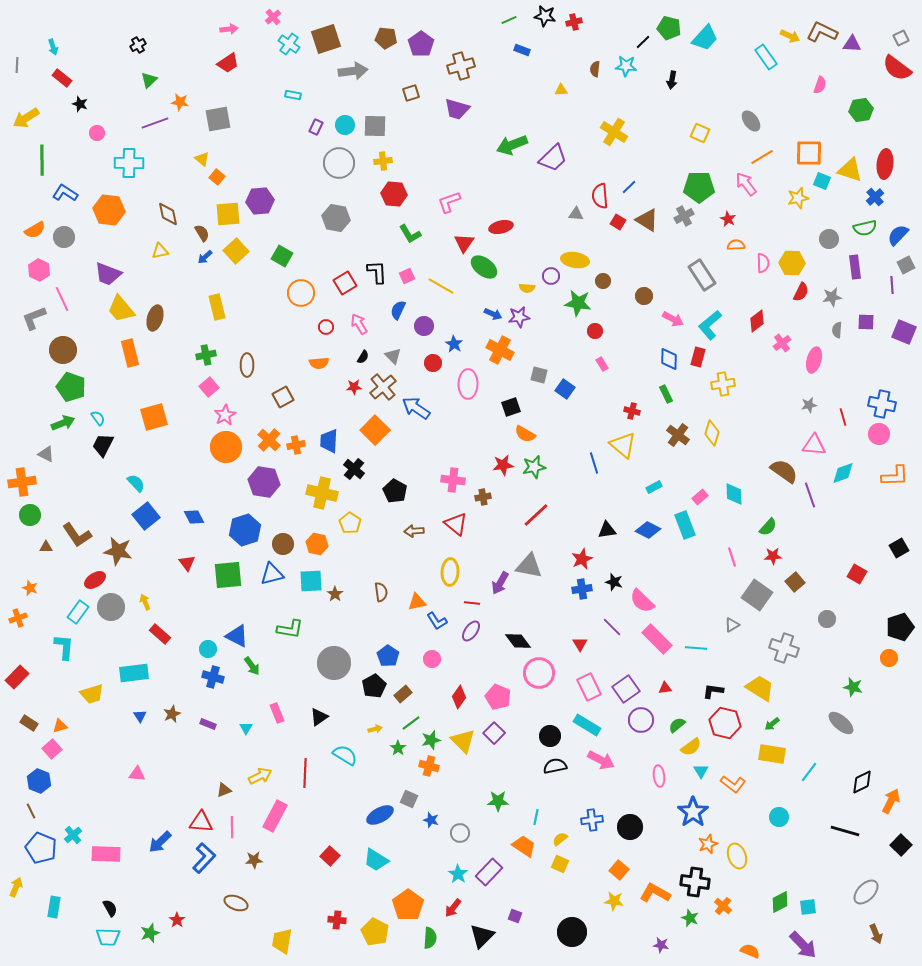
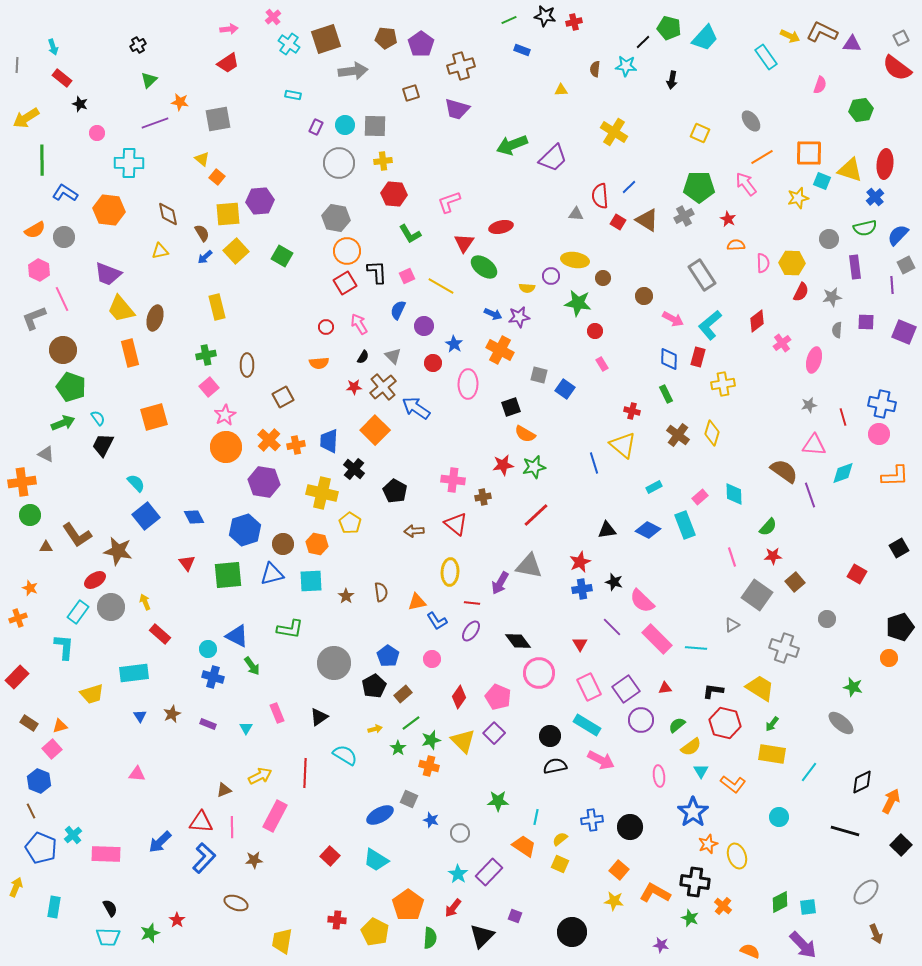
brown circle at (603, 281): moved 3 px up
orange circle at (301, 293): moved 46 px right, 42 px up
red star at (582, 559): moved 2 px left, 3 px down
brown star at (335, 594): moved 11 px right, 2 px down
green arrow at (772, 724): rotated 14 degrees counterclockwise
